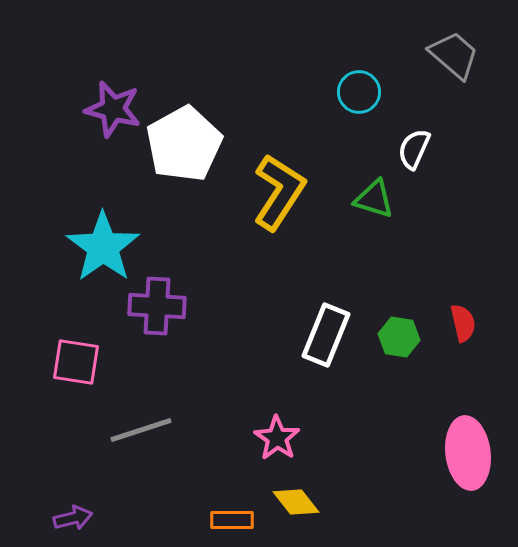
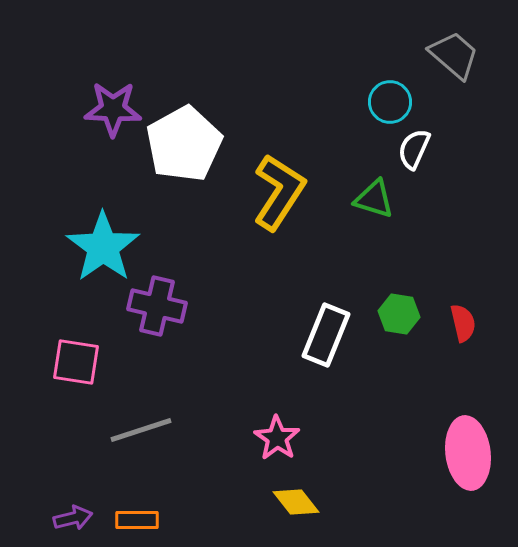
cyan circle: moved 31 px right, 10 px down
purple star: rotated 12 degrees counterclockwise
purple cross: rotated 10 degrees clockwise
green hexagon: moved 23 px up
orange rectangle: moved 95 px left
